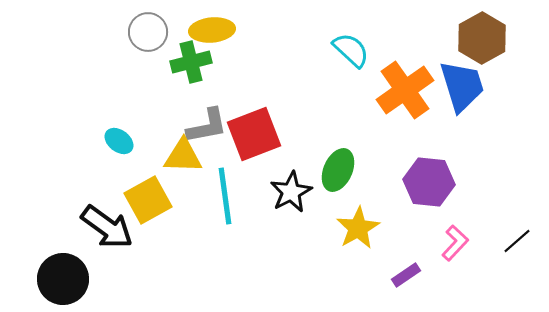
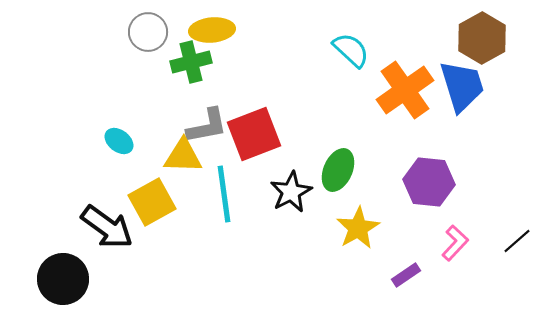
cyan line: moved 1 px left, 2 px up
yellow square: moved 4 px right, 2 px down
